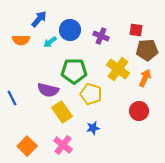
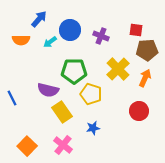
yellow cross: rotated 10 degrees clockwise
